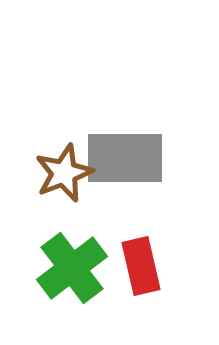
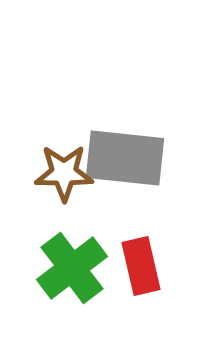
gray rectangle: rotated 6 degrees clockwise
brown star: rotated 22 degrees clockwise
